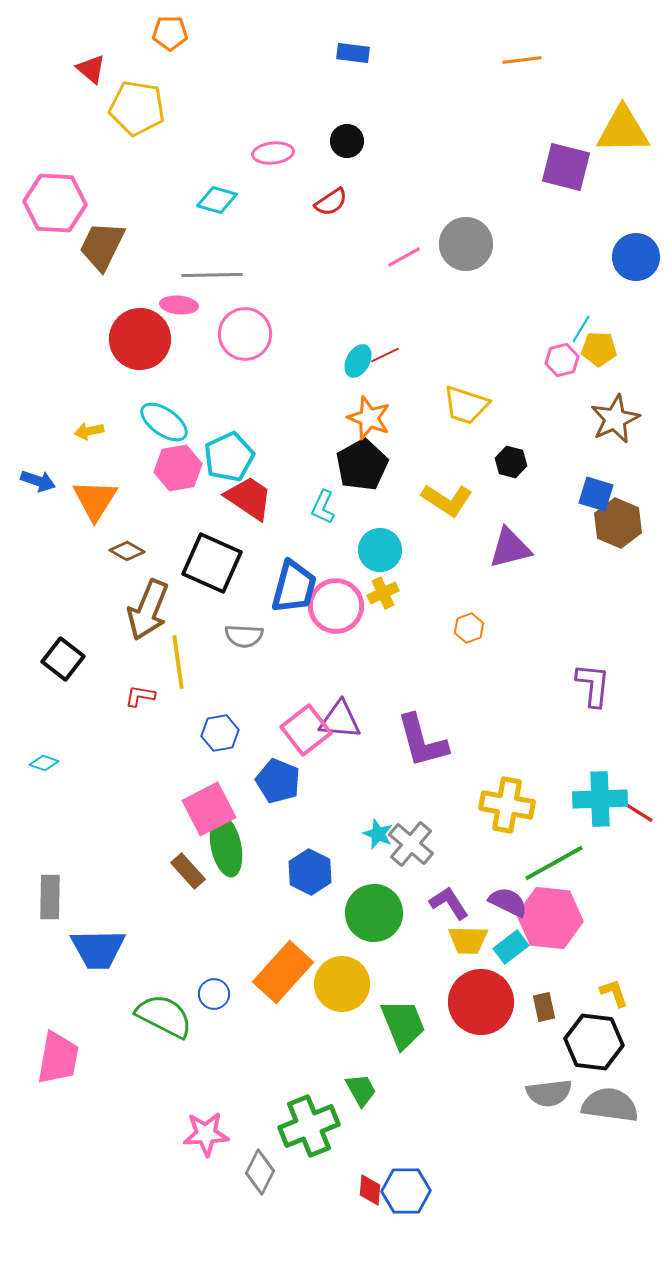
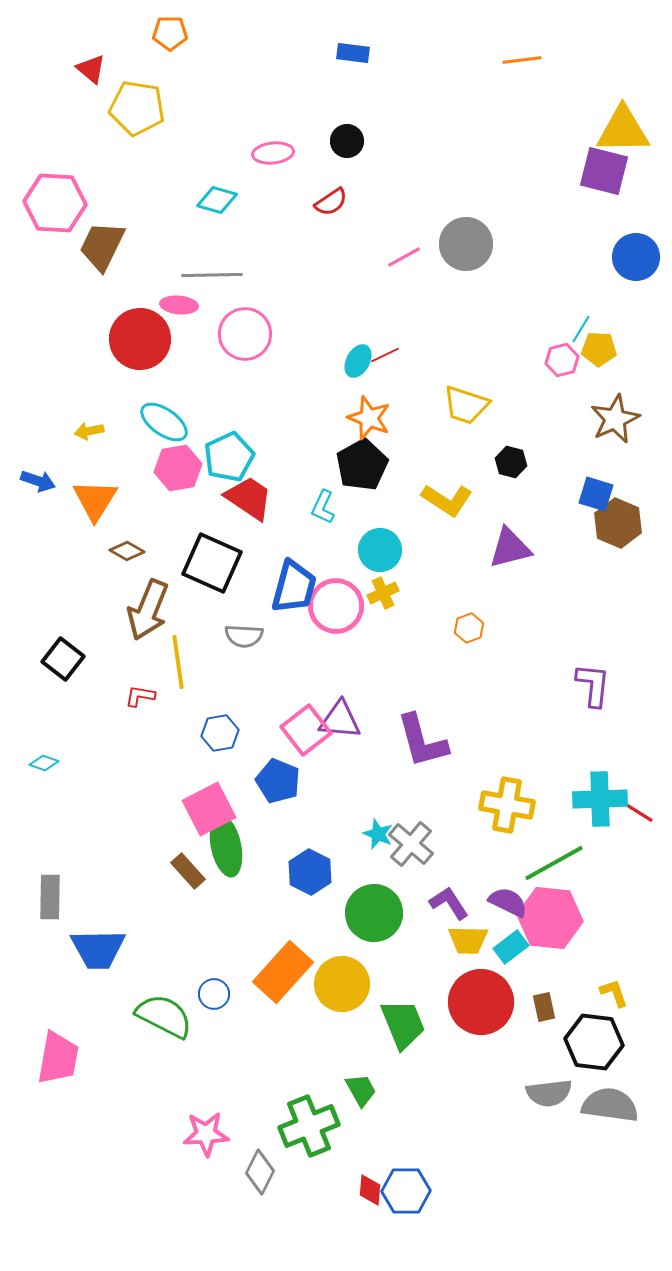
purple square at (566, 167): moved 38 px right, 4 px down
